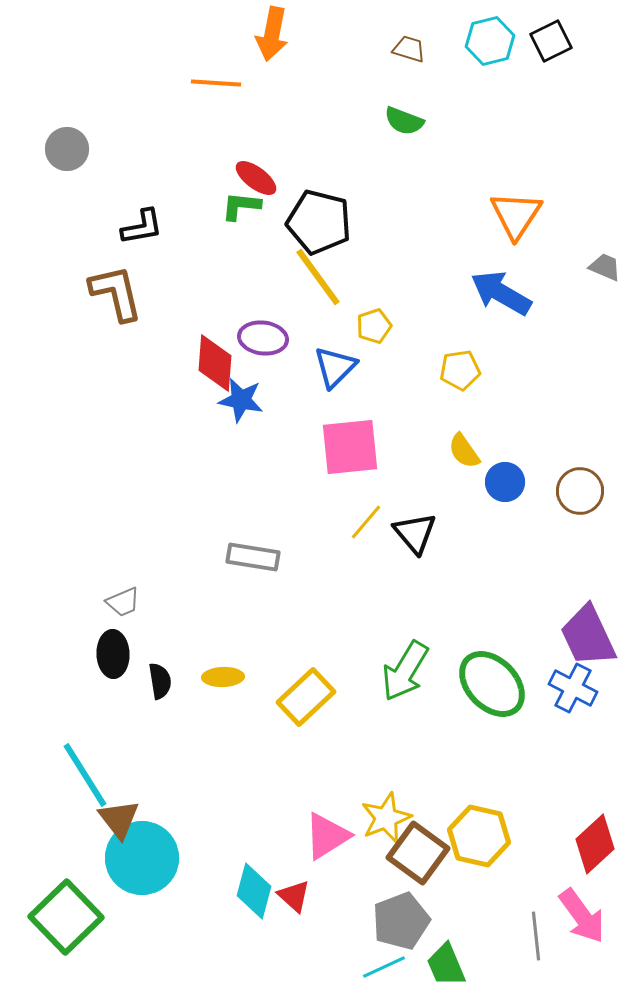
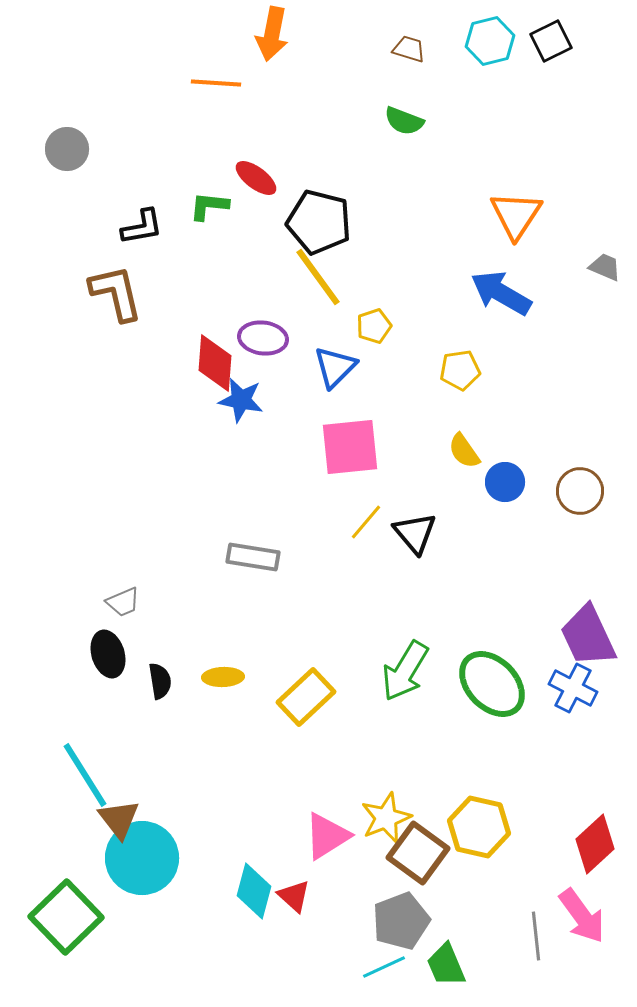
green L-shape at (241, 206): moved 32 px left
black ellipse at (113, 654): moved 5 px left; rotated 15 degrees counterclockwise
yellow hexagon at (479, 836): moved 9 px up
